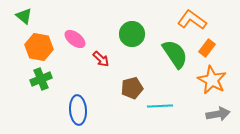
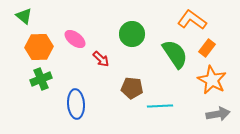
orange hexagon: rotated 12 degrees counterclockwise
brown pentagon: rotated 20 degrees clockwise
blue ellipse: moved 2 px left, 6 px up
